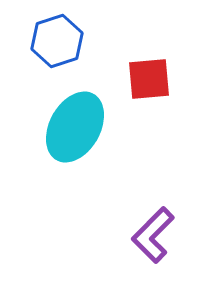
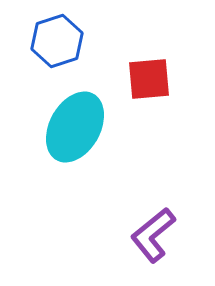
purple L-shape: rotated 6 degrees clockwise
